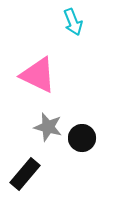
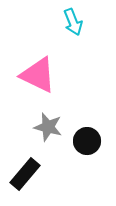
black circle: moved 5 px right, 3 px down
